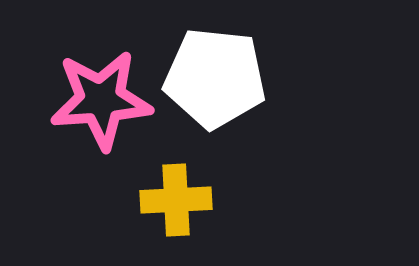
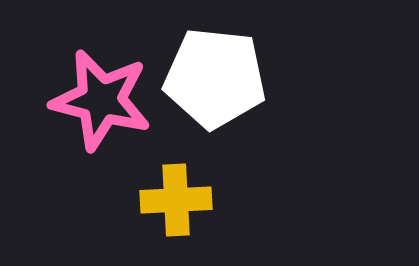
pink star: rotated 18 degrees clockwise
